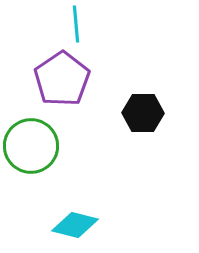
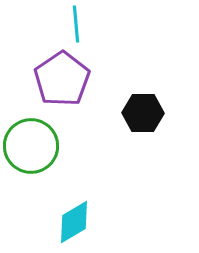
cyan diamond: moved 1 px left, 3 px up; rotated 45 degrees counterclockwise
